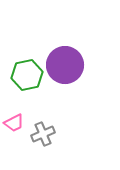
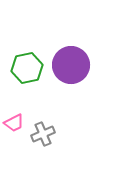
purple circle: moved 6 px right
green hexagon: moved 7 px up
